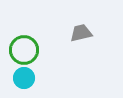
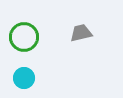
green circle: moved 13 px up
